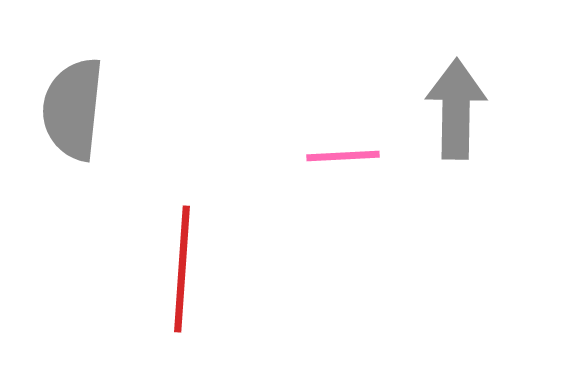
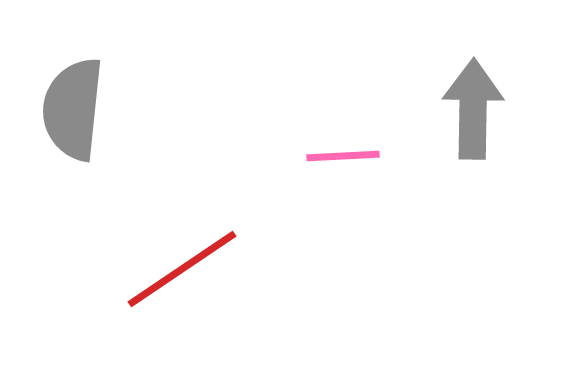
gray arrow: moved 17 px right
red line: rotated 52 degrees clockwise
